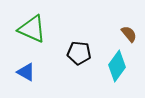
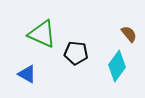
green triangle: moved 10 px right, 5 px down
black pentagon: moved 3 px left
blue triangle: moved 1 px right, 2 px down
